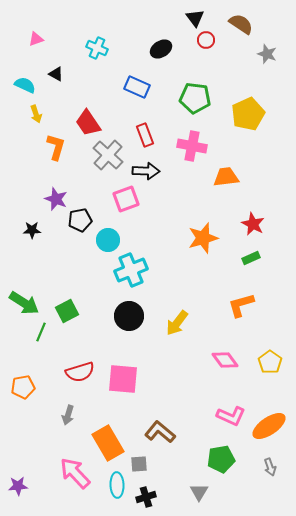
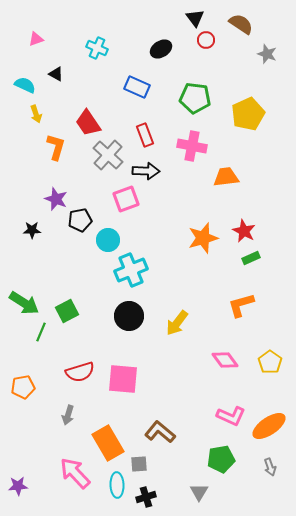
red star at (253, 224): moved 9 px left, 7 px down
